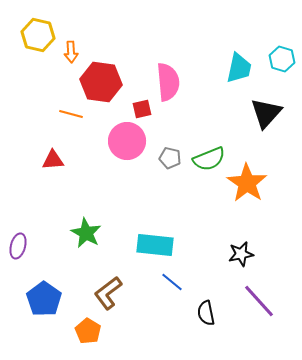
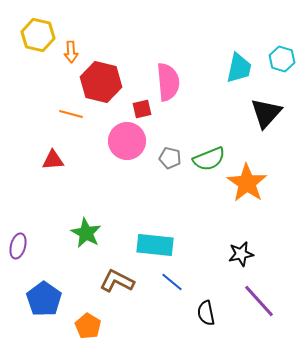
red hexagon: rotated 6 degrees clockwise
brown L-shape: moved 9 px right, 12 px up; rotated 64 degrees clockwise
orange pentagon: moved 5 px up
